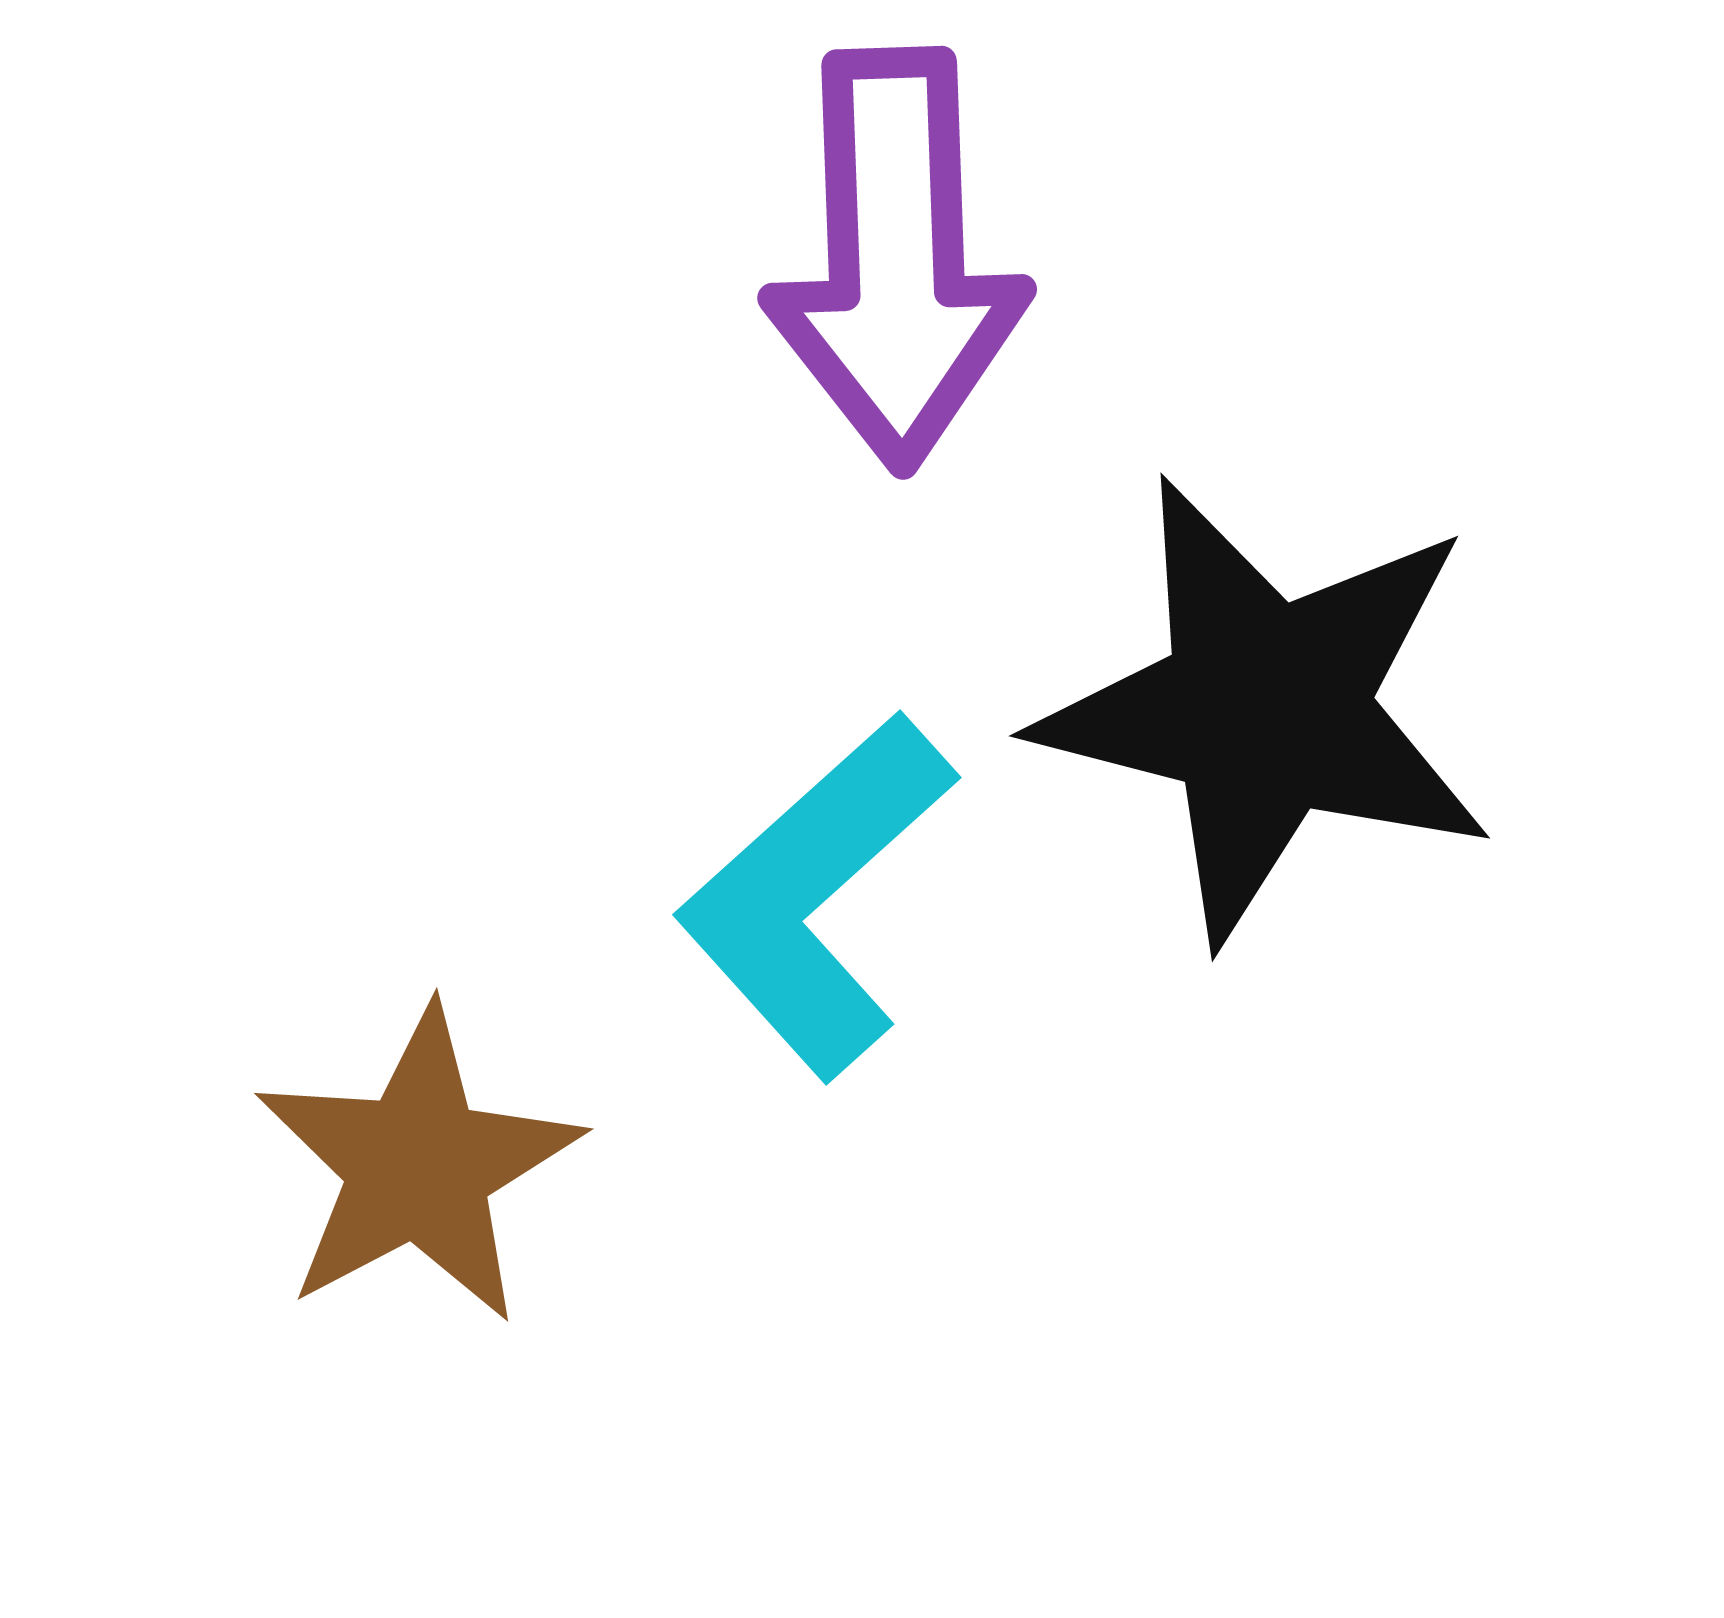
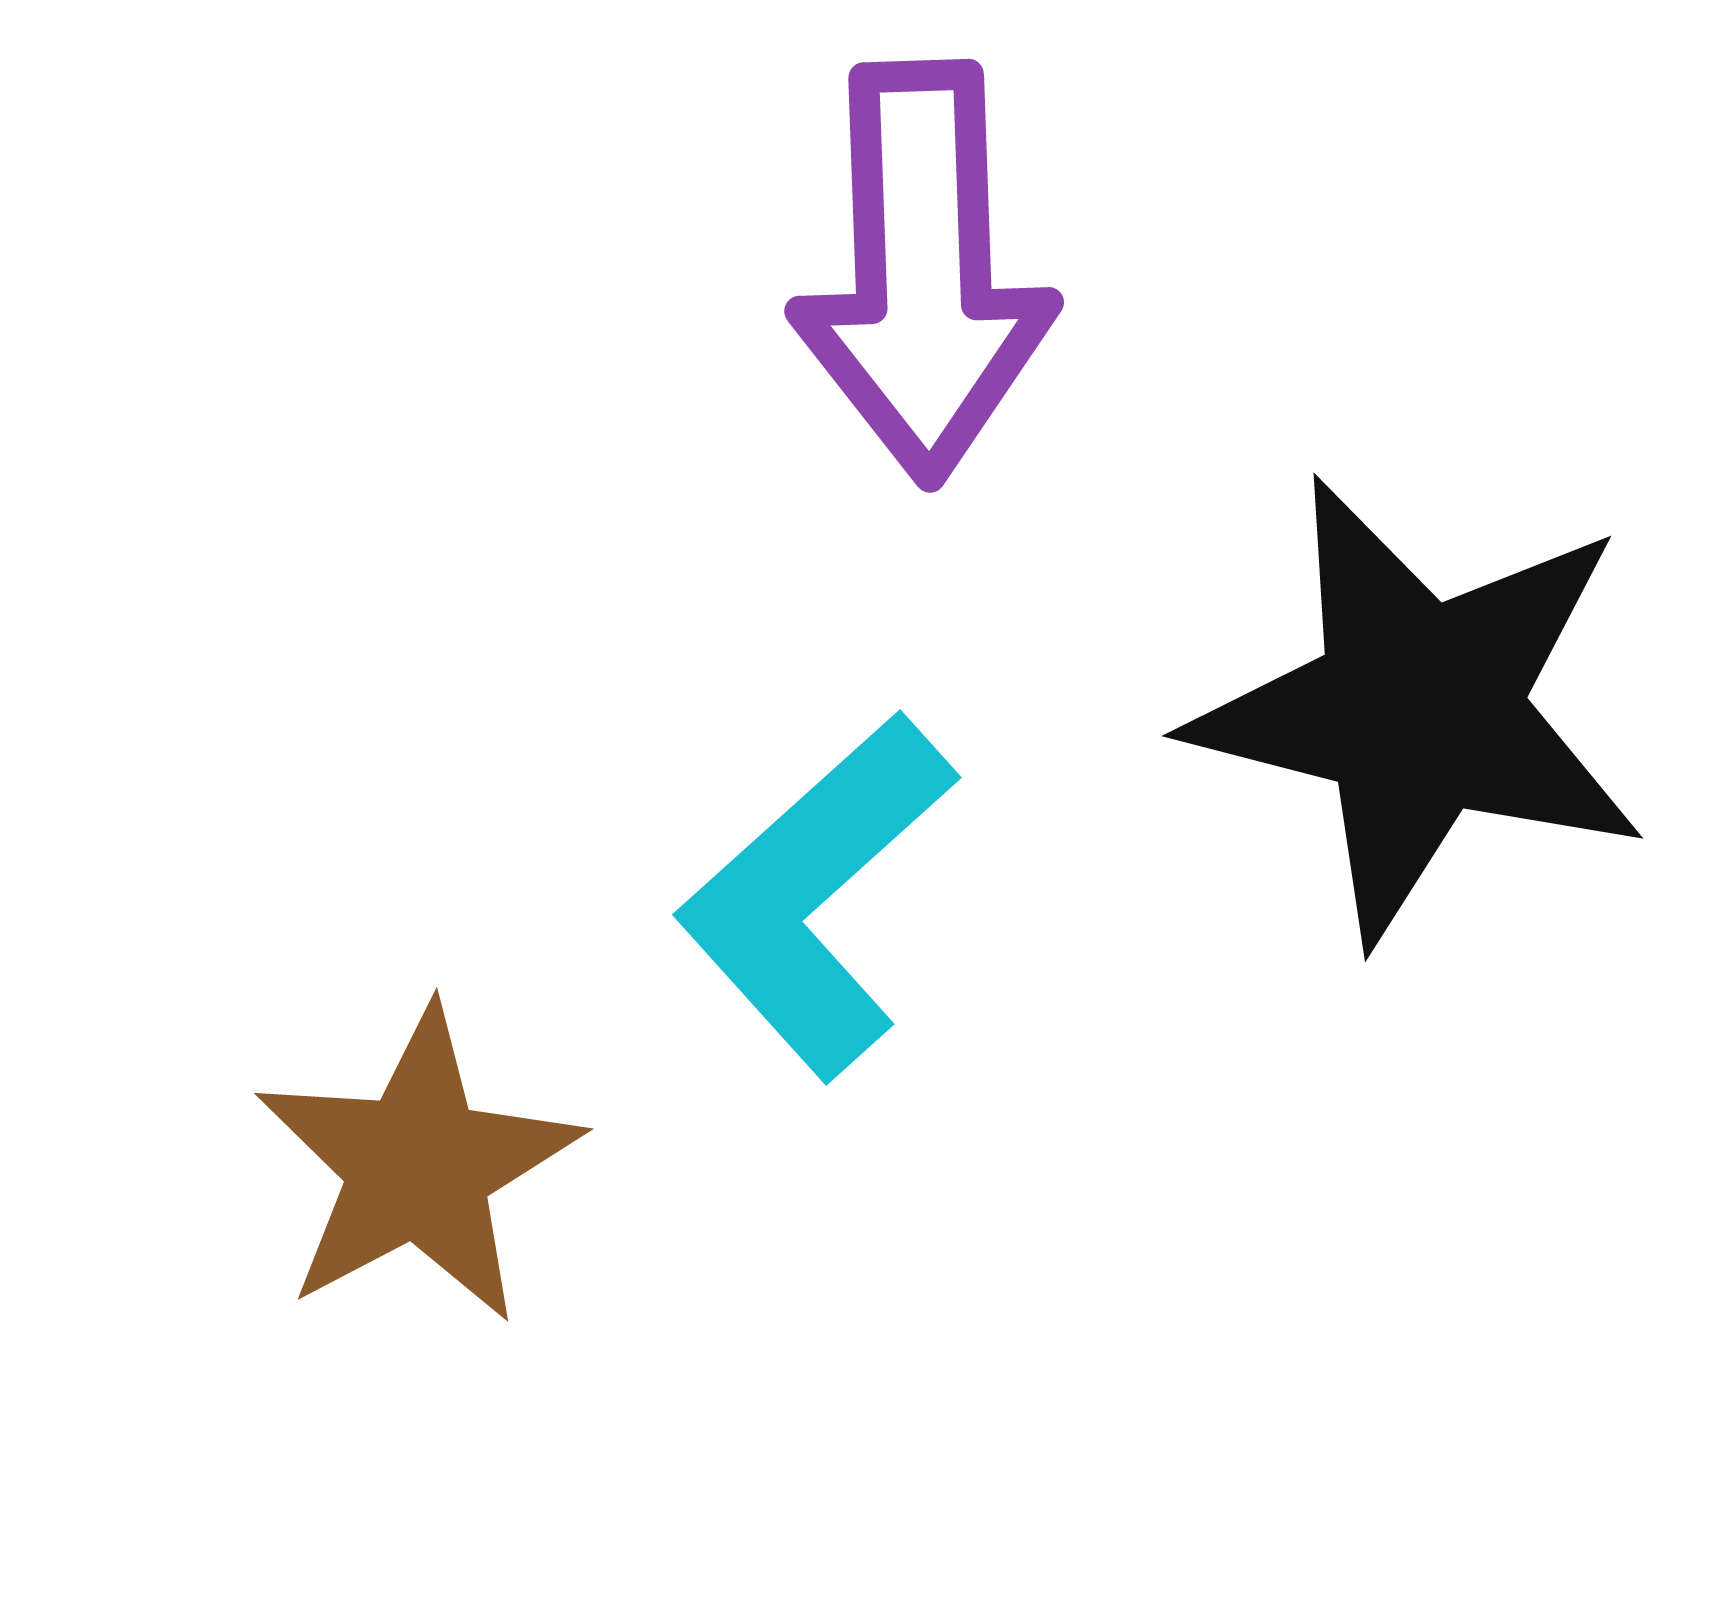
purple arrow: moved 27 px right, 13 px down
black star: moved 153 px right
